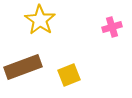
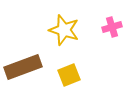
yellow star: moved 24 px right, 10 px down; rotated 16 degrees counterclockwise
